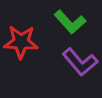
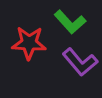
red star: moved 8 px right, 1 px down
